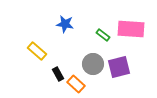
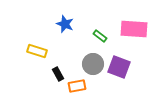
blue star: rotated 12 degrees clockwise
pink rectangle: moved 3 px right
green rectangle: moved 3 px left, 1 px down
yellow rectangle: rotated 24 degrees counterclockwise
purple square: rotated 35 degrees clockwise
orange rectangle: moved 1 px right, 2 px down; rotated 54 degrees counterclockwise
